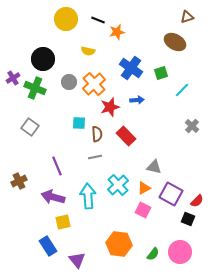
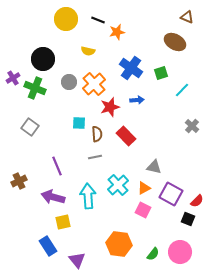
brown triangle: rotated 40 degrees clockwise
